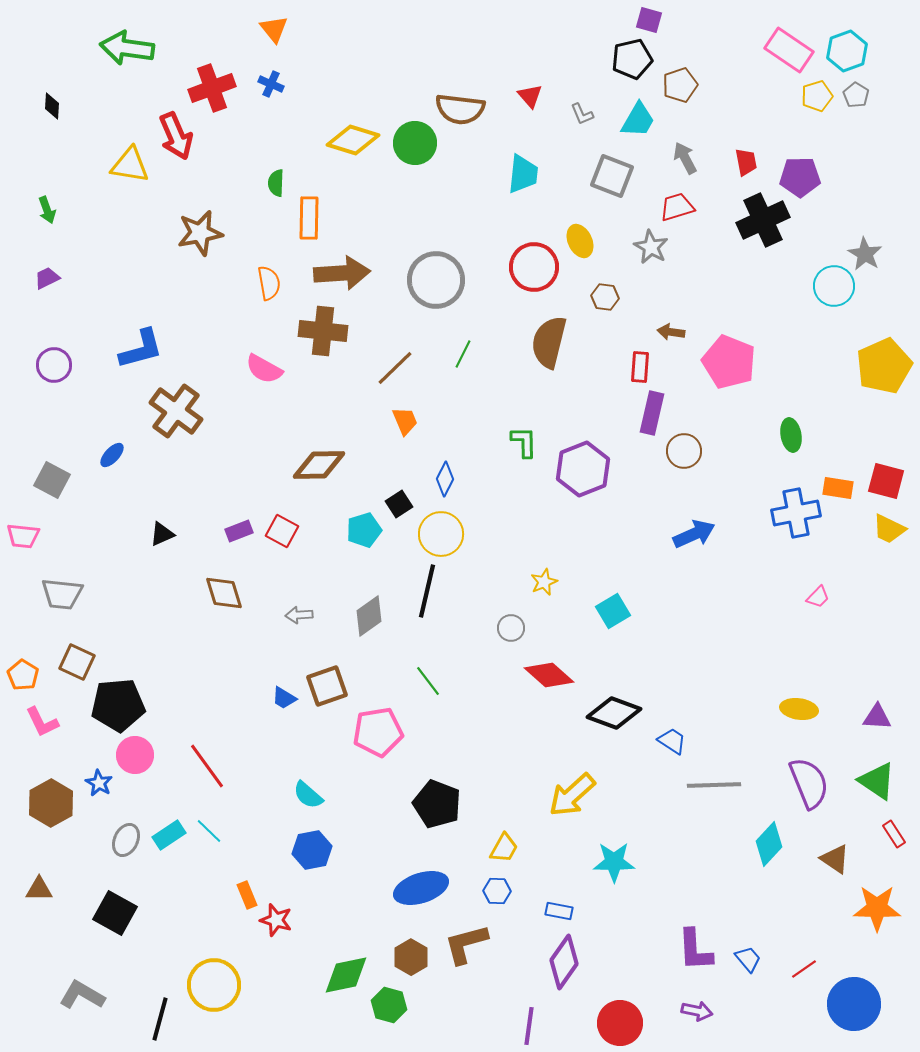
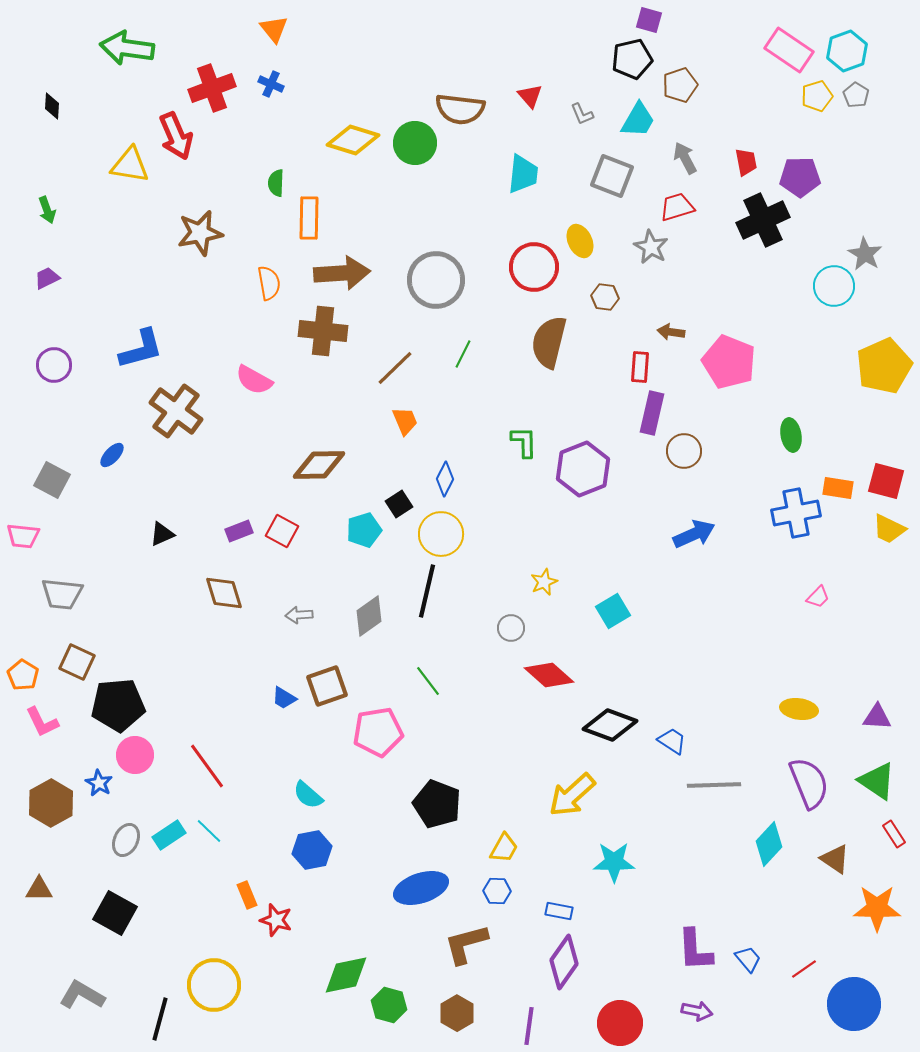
pink semicircle at (264, 369): moved 10 px left, 11 px down
black diamond at (614, 713): moved 4 px left, 12 px down
brown hexagon at (411, 957): moved 46 px right, 56 px down
